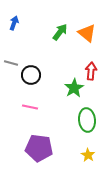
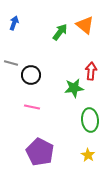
orange triangle: moved 2 px left, 8 px up
green star: rotated 24 degrees clockwise
pink line: moved 2 px right
green ellipse: moved 3 px right
purple pentagon: moved 1 px right, 4 px down; rotated 20 degrees clockwise
